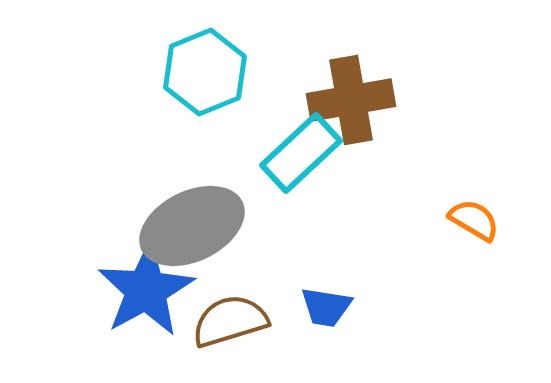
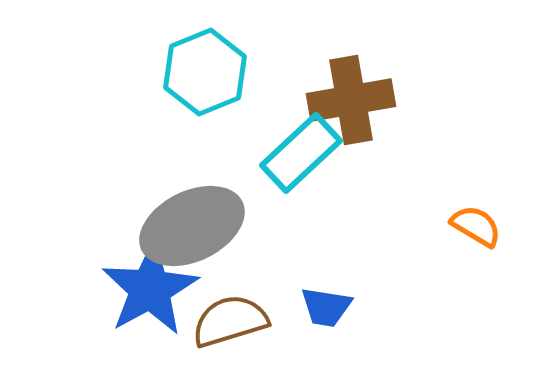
orange semicircle: moved 2 px right, 6 px down
blue star: moved 4 px right, 1 px up
